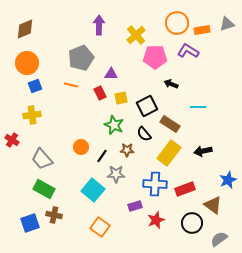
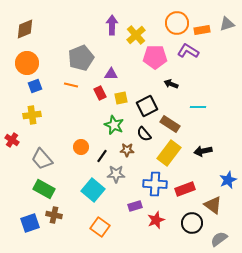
purple arrow at (99, 25): moved 13 px right
